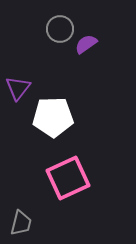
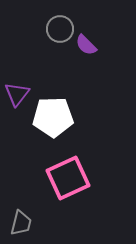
purple semicircle: moved 1 px down; rotated 100 degrees counterclockwise
purple triangle: moved 1 px left, 6 px down
